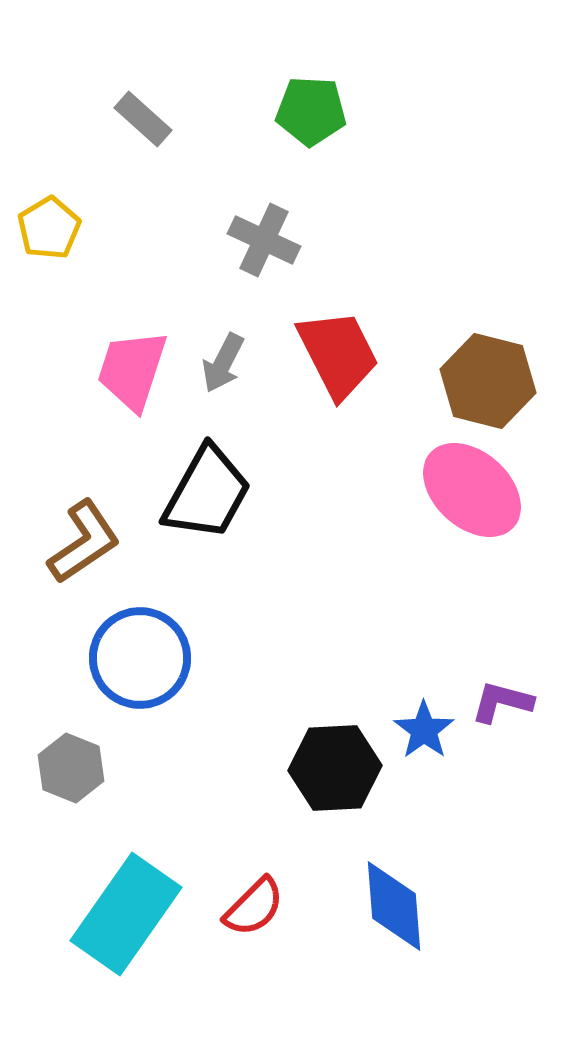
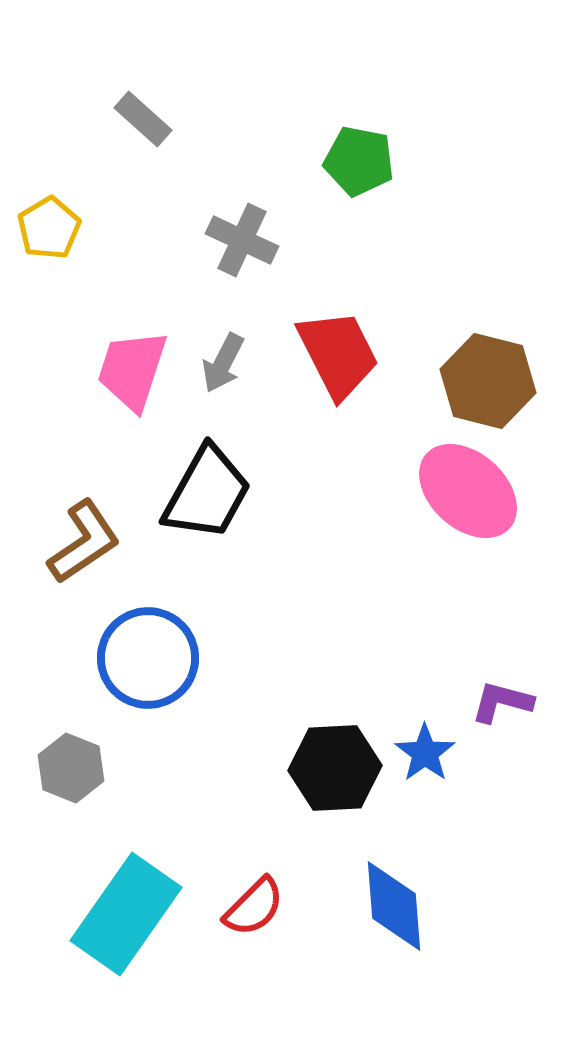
green pentagon: moved 48 px right, 50 px down; rotated 8 degrees clockwise
gray cross: moved 22 px left
pink ellipse: moved 4 px left, 1 px down
blue circle: moved 8 px right
blue star: moved 1 px right, 23 px down
